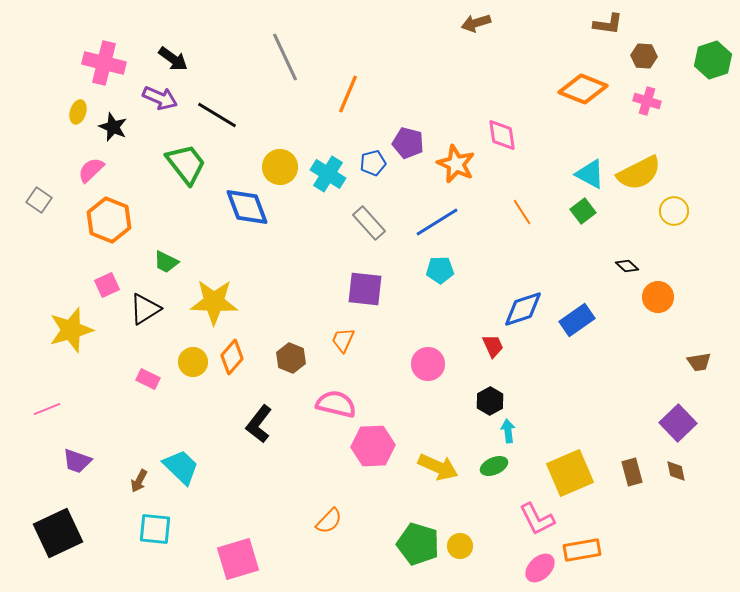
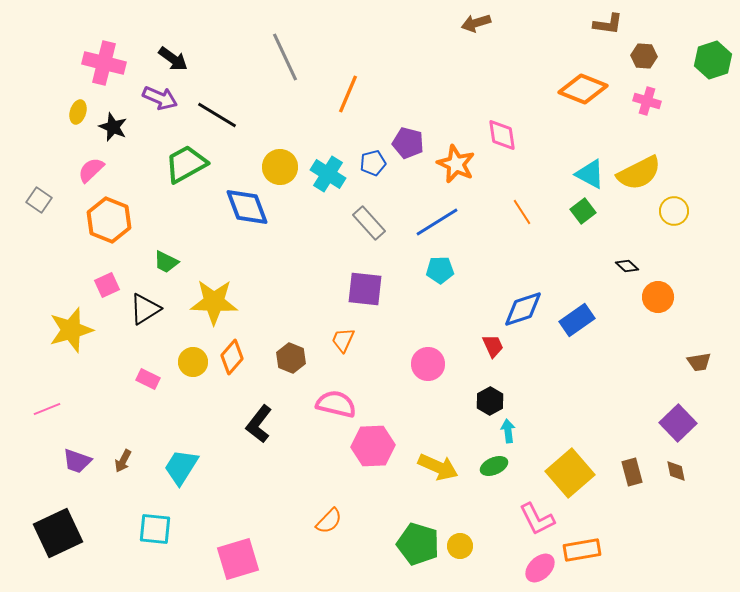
green trapezoid at (186, 164): rotated 81 degrees counterclockwise
cyan trapezoid at (181, 467): rotated 102 degrees counterclockwise
yellow square at (570, 473): rotated 18 degrees counterclockwise
brown arrow at (139, 481): moved 16 px left, 20 px up
